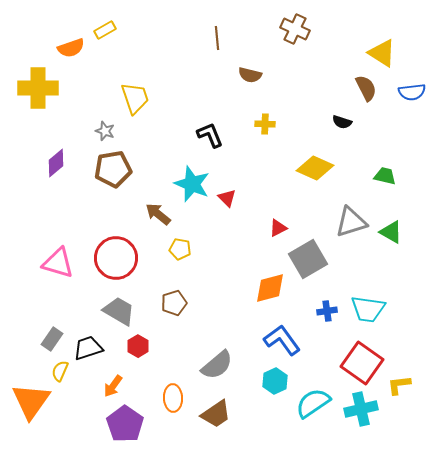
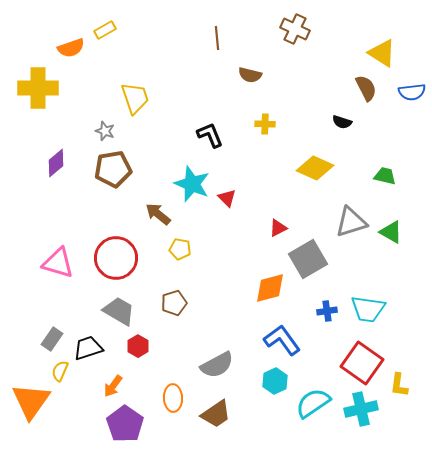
gray semicircle at (217, 365): rotated 12 degrees clockwise
yellow L-shape at (399, 385): rotated 75 degrees counterclockwise
